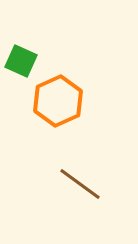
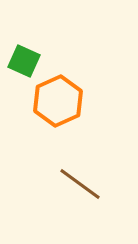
green square: moved 3 px right
